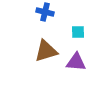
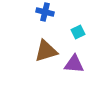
cyan square: rotated 24 degrees counterclockwise
purple triangle: moved 2 px left, 2 px down
